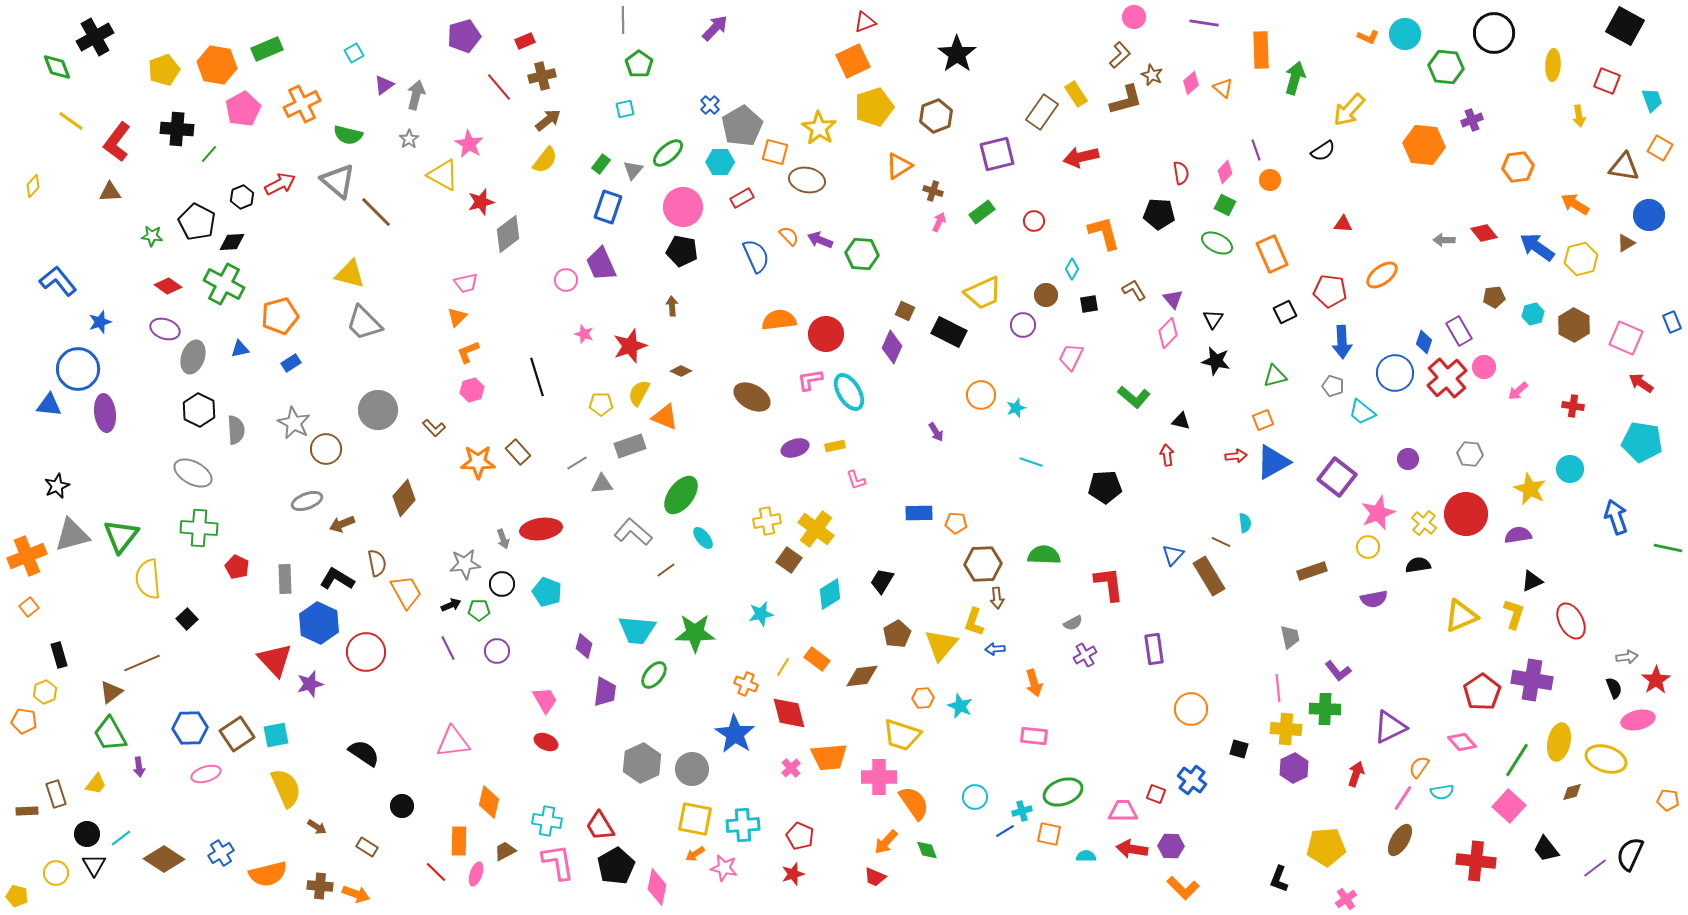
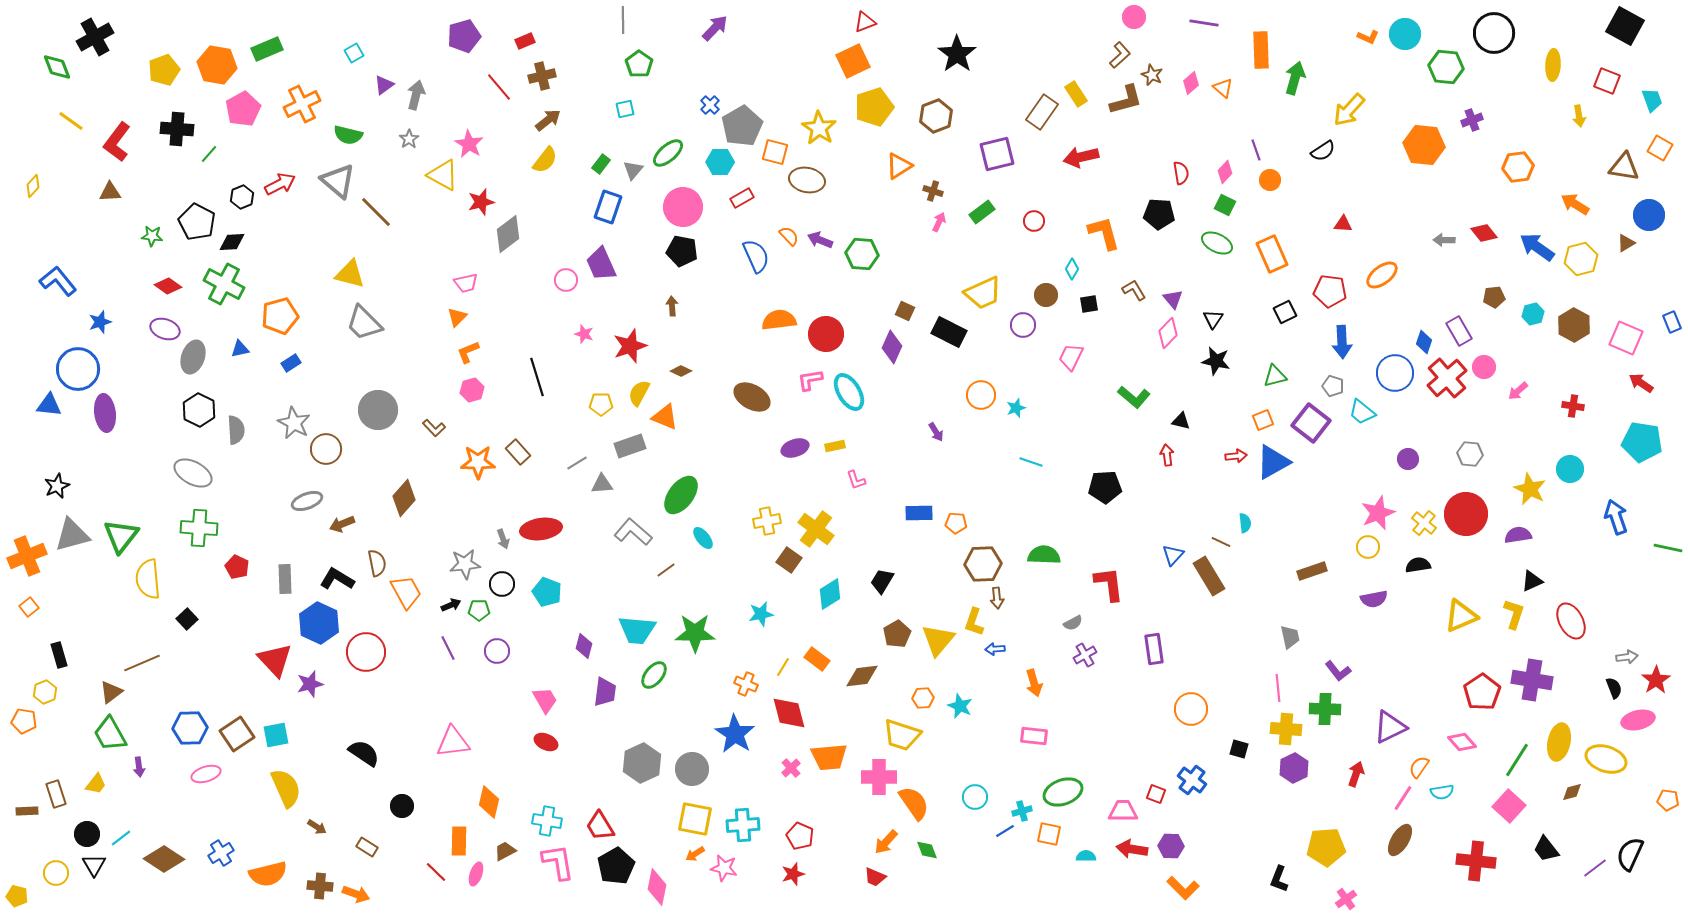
purple square at (1337, 477): moved 26 px left, 54 px up
yellow triangle at (941, 645): moved 3 px left, 5 px up
